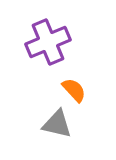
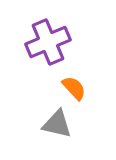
orange semicircle: moved 2 px up
